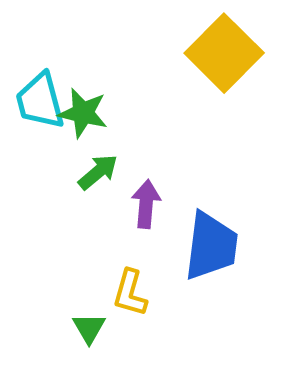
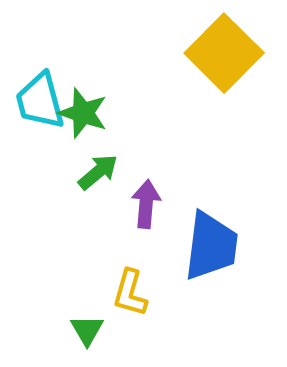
green star: rotated 6 degrees clockwise
green triangle: moved 2 px left, 2 px down
